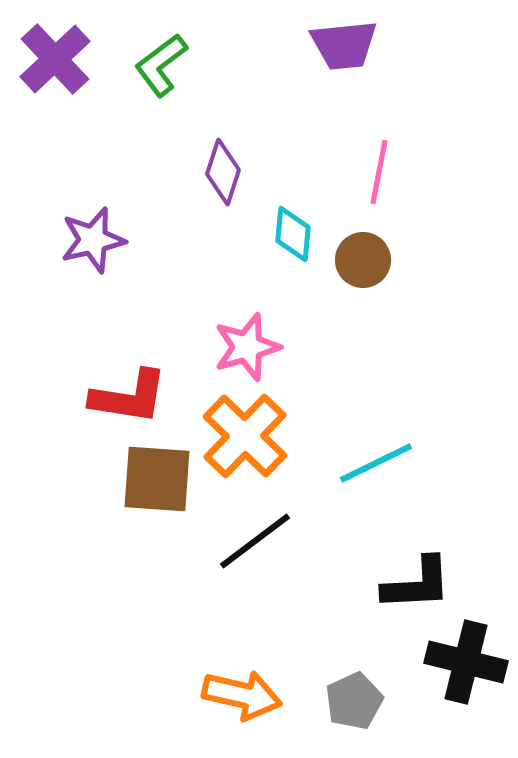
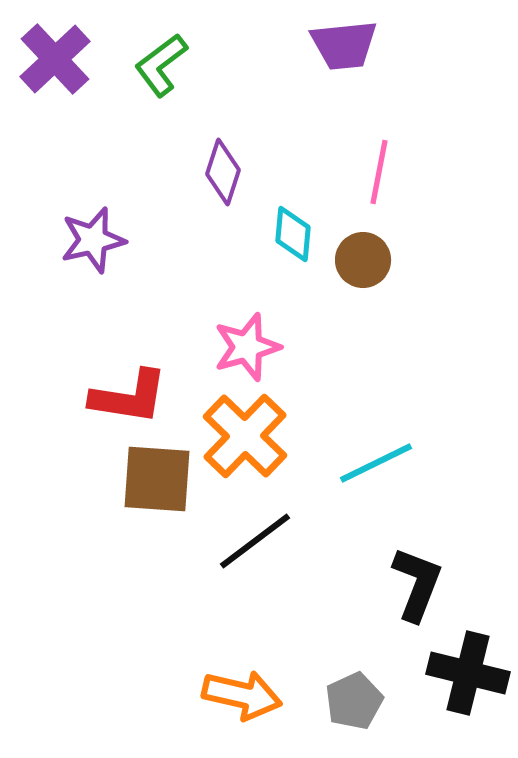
black L-shape: rotated 66 degrees counterclockwise
black cross: moved 2 px right, 11 px down
